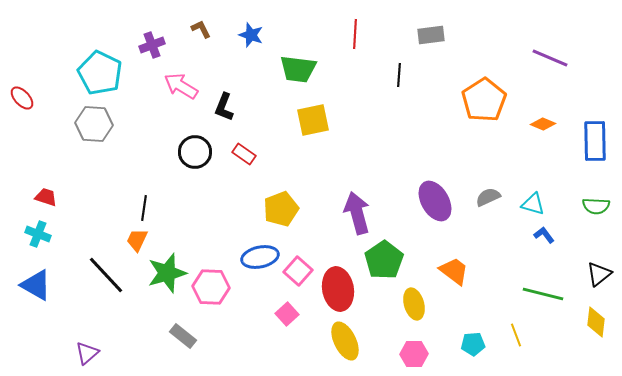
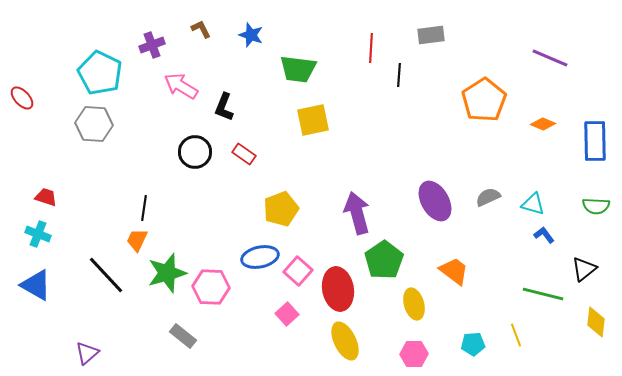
red line at (355, 34): moved 16 px right, 14 px down
black triangle at (599, 274): moved 15 px left, 5 px up
